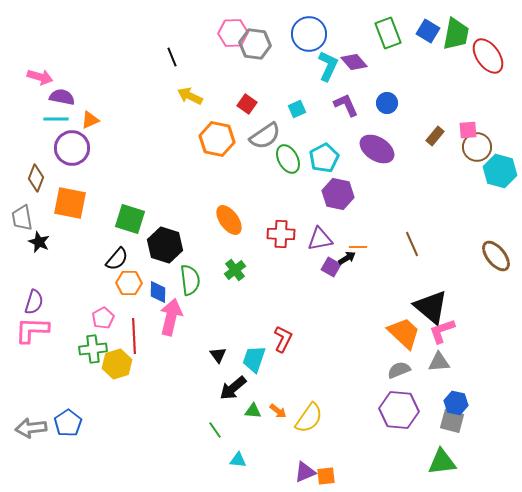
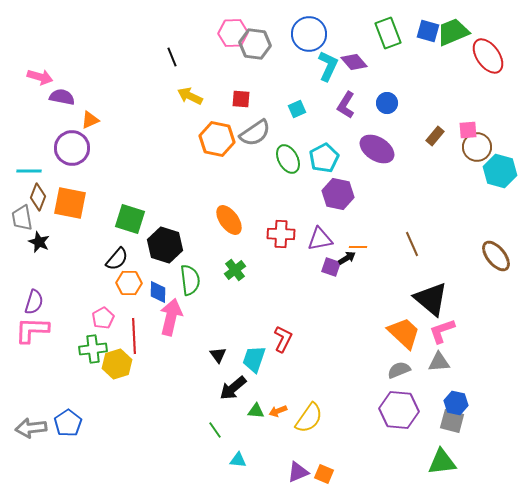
blue square at (428, 31): rotated 15 degrees counterclockwise
green trapezoid at (456, 34): moved 3 px left, 2 px up; rotated 124 degrees counterclockwise
red square at (247, 104): moved 6 px left, 5 px up; rotated 30 degrees counterclockwise
purple L-shape at (346, 105): rotated 124 degrees counterclockwise
cyan line at (56, 119): moved 27 px left, 52 px down
gray semicircle at (265, 136): moved 10 px left, 3 px up
brown diamond at (36, 178): moved 2 px right, 19 px down
purple square at (331, 267): rotated 12 degrees counterclockwise
black triangle at (431, 307): moved 8 px up
green triangle at (253, 411): moved 3 px right
orange arrow at (278, 411): rotated 120 degrees clockwise
purple triangle at (305, 472): moved 7 px left
orange square at (326, 476): moved 2 px left, 2 px up; rotated 30 degrees clockwise
